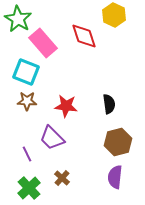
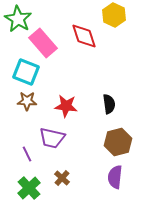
purple trapezoid: rotated 32 degrees counterclockwise
